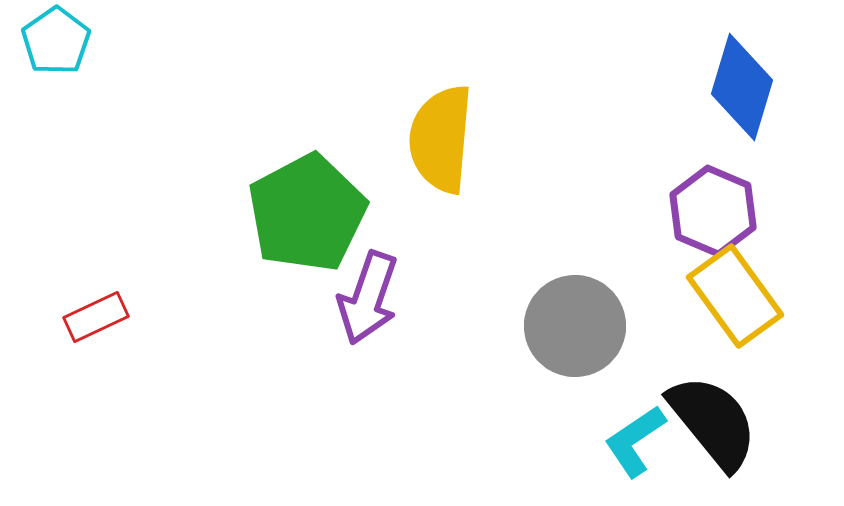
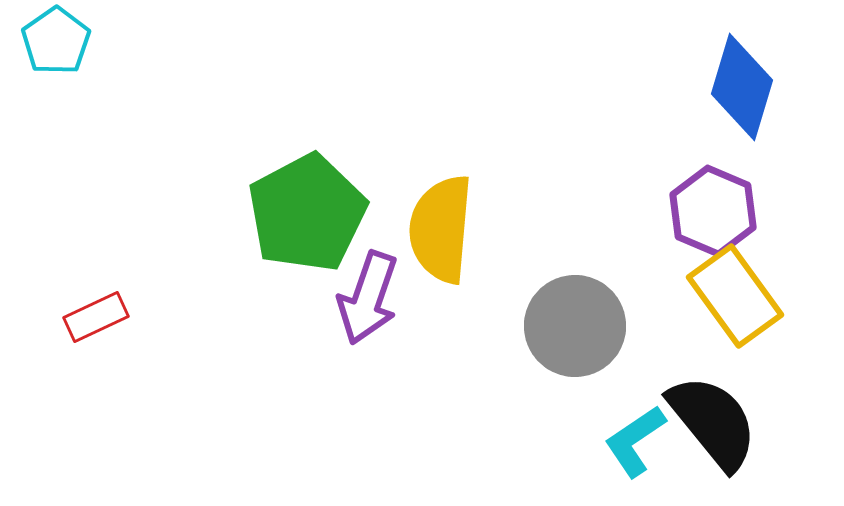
yellow semicircle: moved 90 px down
